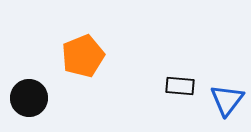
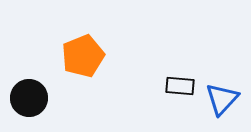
blue triangle: moved 5 px left, 1 px up; rotated 6 degrees clockwise
